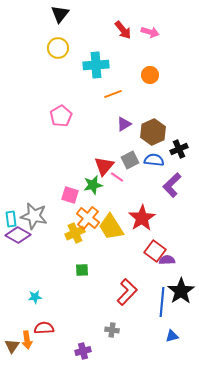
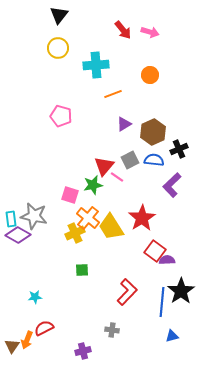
black triangle: moved 1 px left, 1 px down
pink pentagon: rotated 25 degrees counterclockwise
red semicircle: rotated 24 degrees counterclockwise
orange arrow: rotated 30 degrees clockwise
